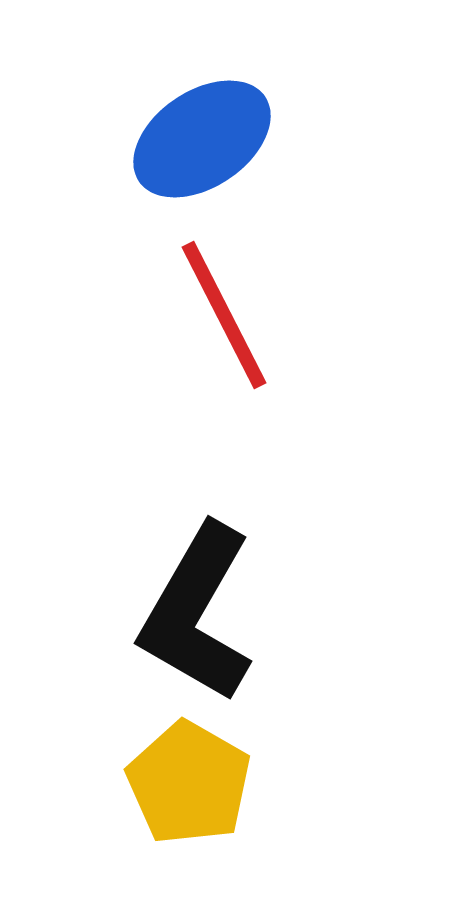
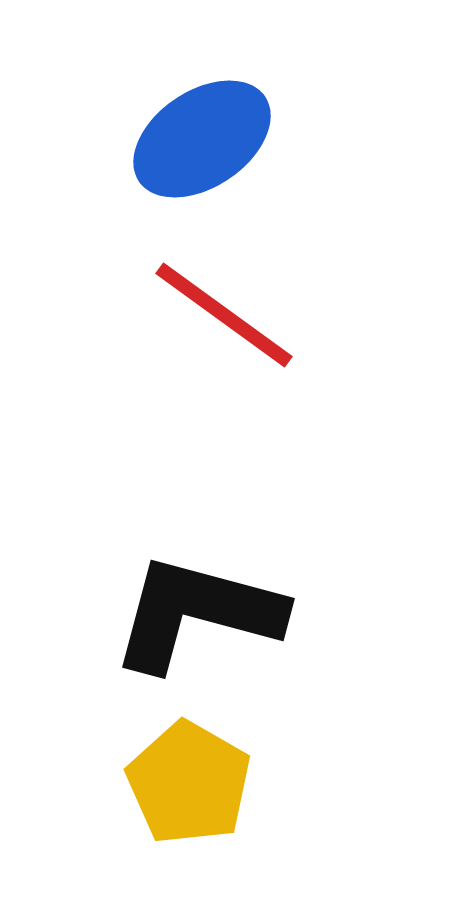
red line: rotated 27 degrees counterclockwise
black L-shape: rotated 75 degrees clockwise
